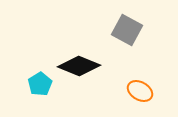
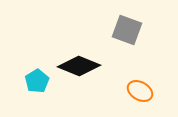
gray square: rotated 8 degrees counterclockwise
cyan pentagon: moved 3 px left, 3 px up
